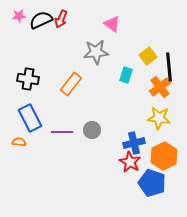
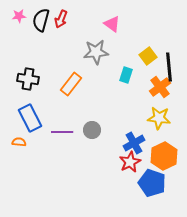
black semicircle: rotated 50 degrees counterclockwise
blue cross: rotated 15 degrees counterclockwise
red star: rotated 15 degrees clockwise
